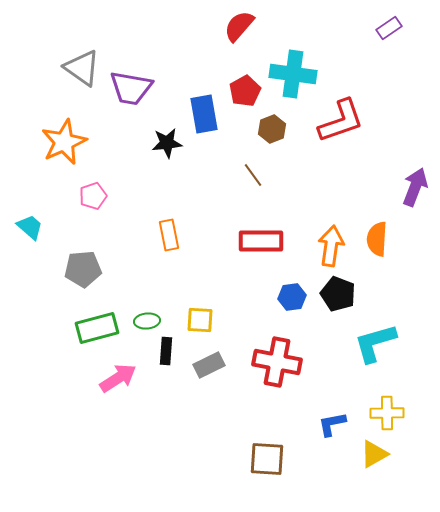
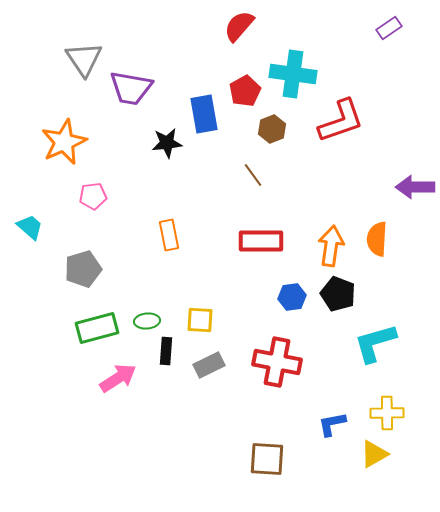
gray triangle: moved 2 px right, 9 px up; rotated 21 degrees clockwise
purple arrow: rotated 111 degrees counterclockwise
pink pentagon: rotated 12 degrees clockwise
gray pentagon: rotated 12 degrees counterclockwise
